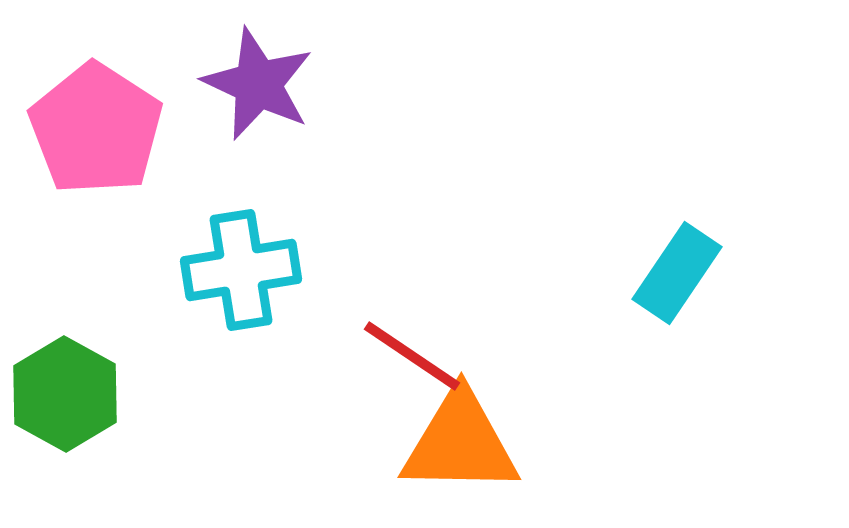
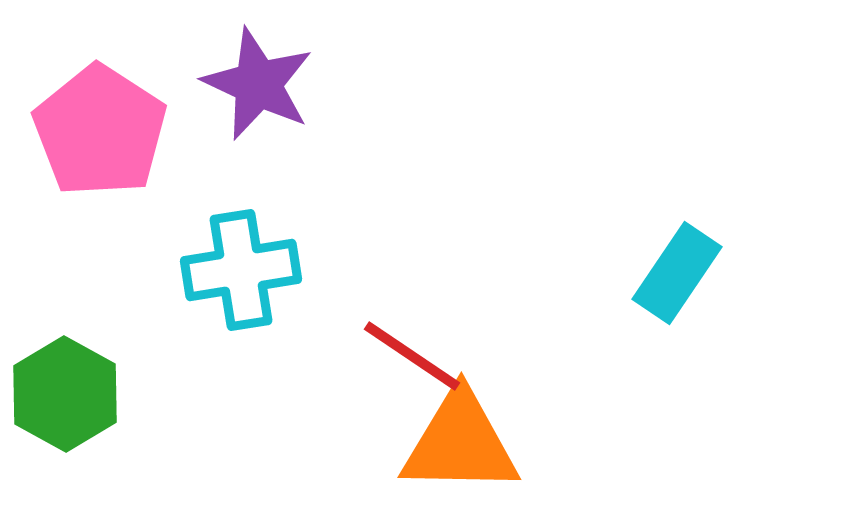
pink pentagon: moved 4 px right, 2 px down
